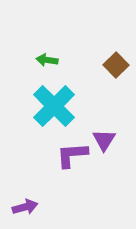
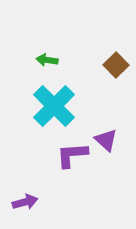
purple triangle: moved 2 px right; rotated 20 degrees counterclockwise
purple arrow: moved 5 px up
